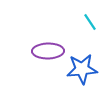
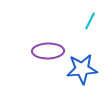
cyan line: moved 1 px up; rotated 60 degrees clockwise
